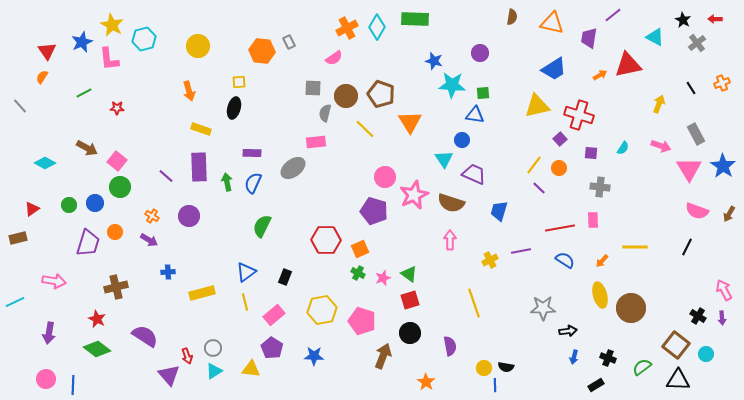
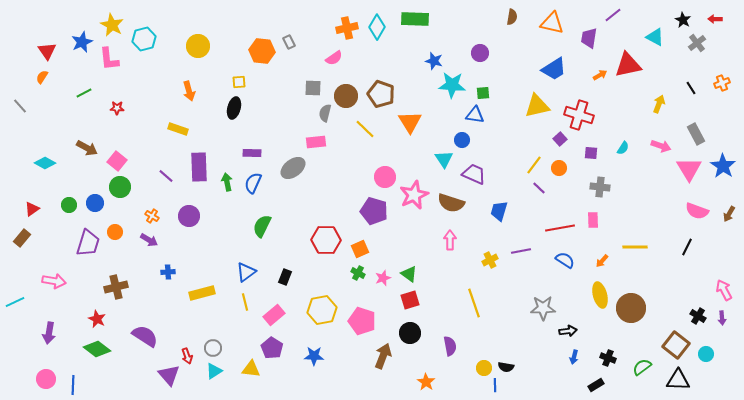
orange cross at (347, 28): rotated 15 degrees clockwise
yellow rectangle at (201, 129): moved 23 px left
brown rectangle at (18, 238): moved 4 px right; rotated 36 degrees counterclockwise
